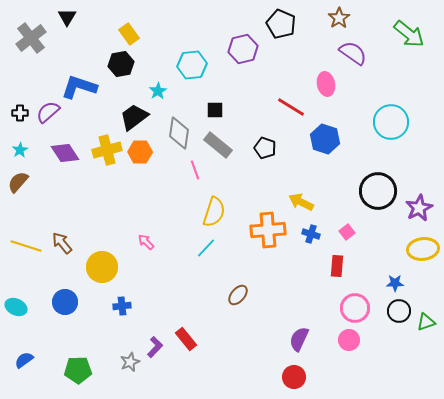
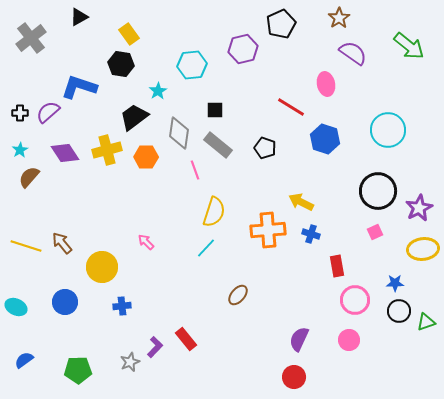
black triangle at (67, 17): moved 12 px right; rotated 30 degrees clockwise
black pentagon at (281, 24): rotated 24 degrees clockwise
green arrow at (409, 34): moved 12 px down
black hexagon at (121, 64): rotated 20 degrees clockwise
cyan circle at (391, 122): moved 3 px left, 8 px down
orange hexagon at (140, 152): moved 6 px right, 5 px down
brown semicircle at (18, 182): moved 11 px right, 5 px up
pink square at (347, 232): moved 28 px right; rotated 14 degrees clockwise
red rectangle at (337, 266): rotated 15 degrees counterclockwise
pink circle at (355, 308): moved 8 px up
